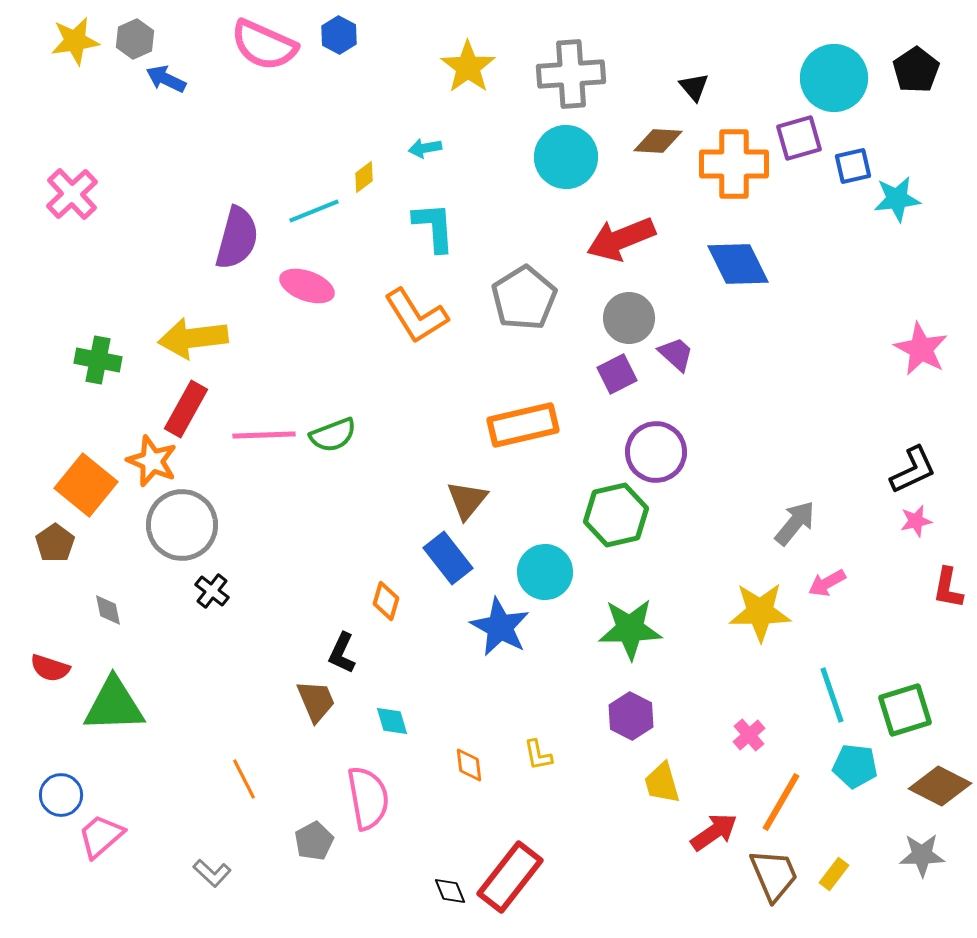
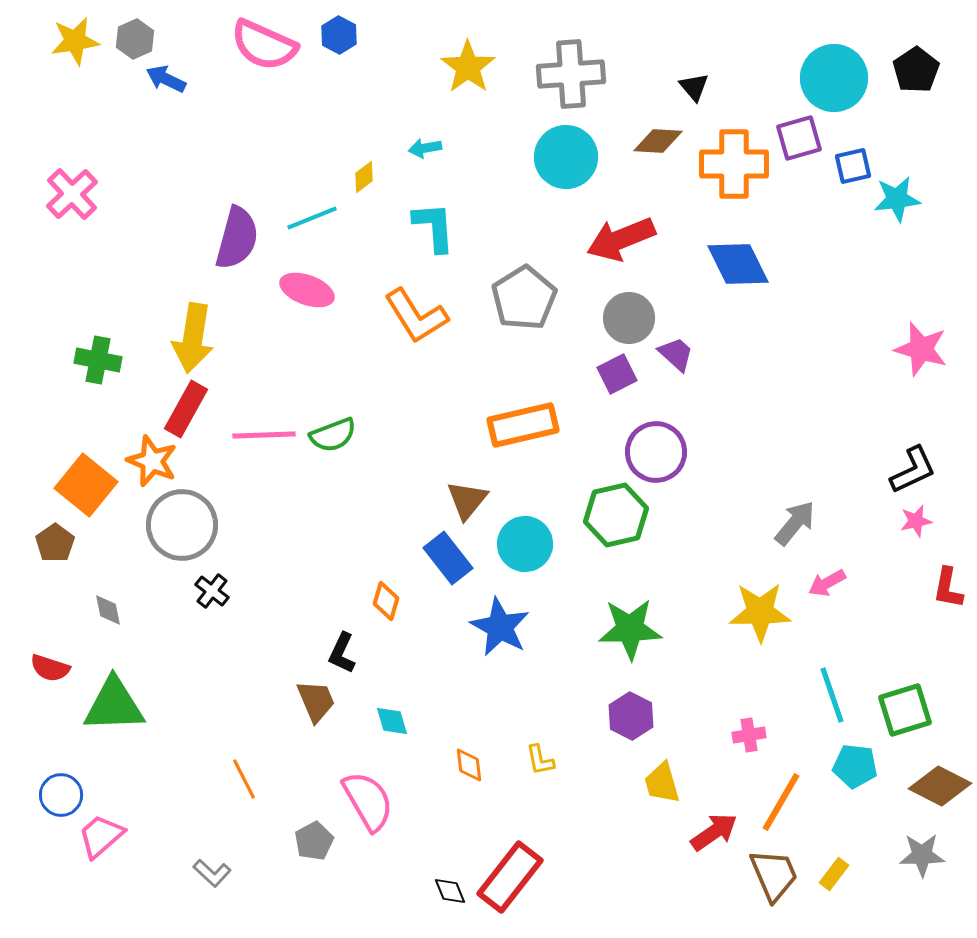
cyan line at (314, 211): moved 2 px left, 7 px down
pink ellipse at (307, 286): moved 4 px down
yellow arrow at (193, 338): rotated 74 degrees counterclockwise
pink star at (921, 349): rotated 12 degrees counterclockwise
cyan circle at (545, 572): moved 20 px left, 28 px up
pink cross at (749, 735): rotated 32 degrees clockwise
yellow L-shape at (538, 755): moved 2 px right, 5 px down
pink semicircle at (368, 798): moved 3 px down; rotated 20 degrees counterclockwise
